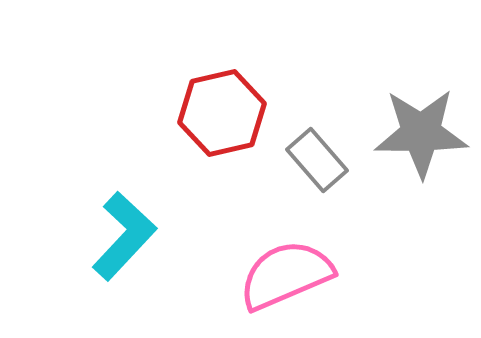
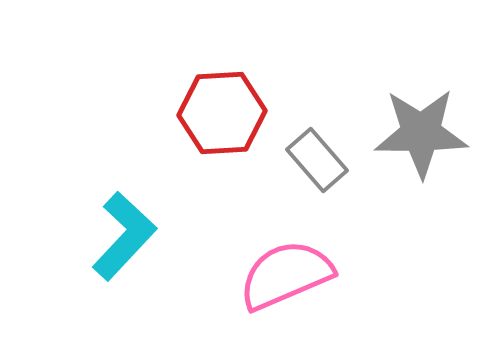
red hexagon: rotated 10 degrees clockwise
